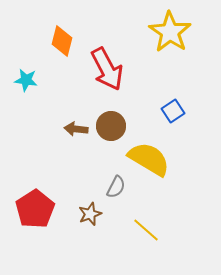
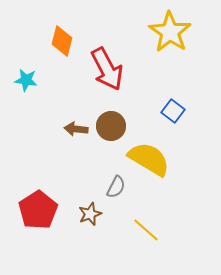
blue square: rotated 20 degrees counterclockwise
red pentagon: moved 3 px right, 1 px down
